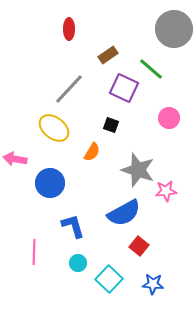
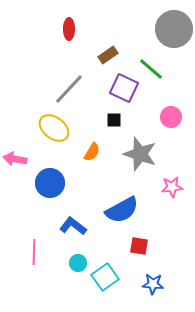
pink circle: moved 2 px right, 1 px up
black square: moved 3 px right, 5 px up; rotated 21 degrees counterclockwise
gray star: moved 2 px right, 16 px up
pink star: moved 6 px right, 4 px up
blue semicircle: moved 2 px left, 3 px up
blue L-shape: rotated 36 degrees counterclockwise
red square: rotated 30 degrees counterclockwise
cyan square: moved 4 px left, 2 px up; rotated 12 degrees clockwise
